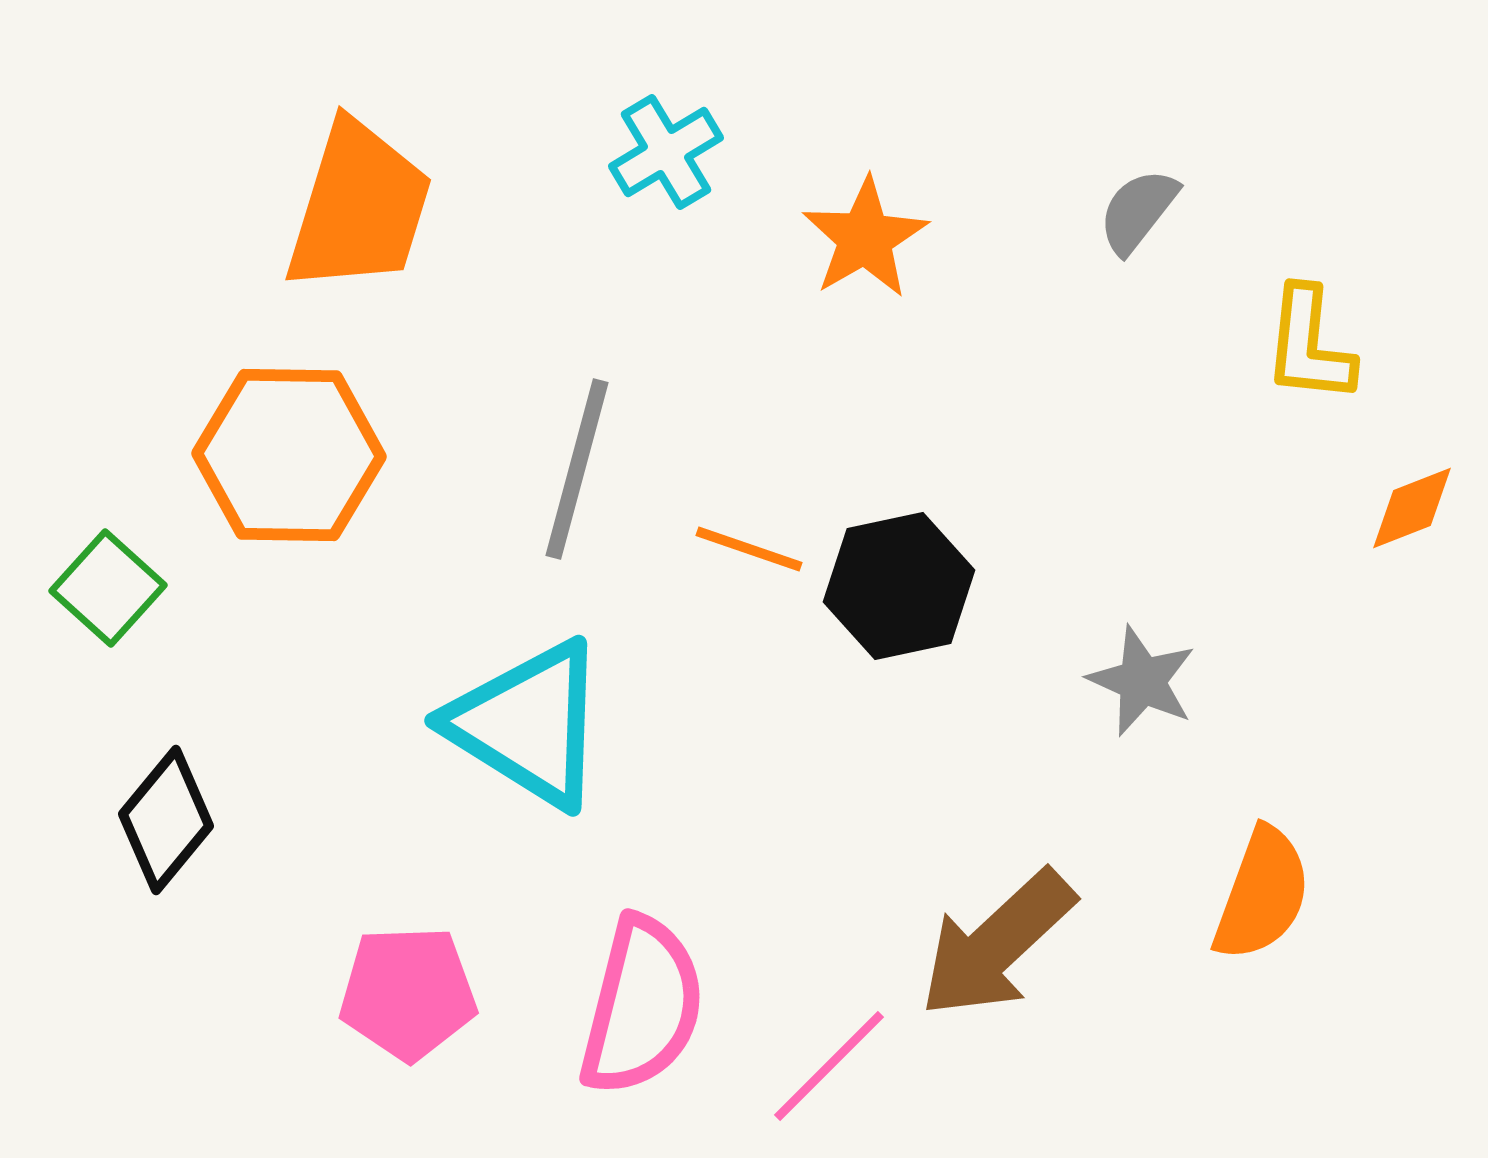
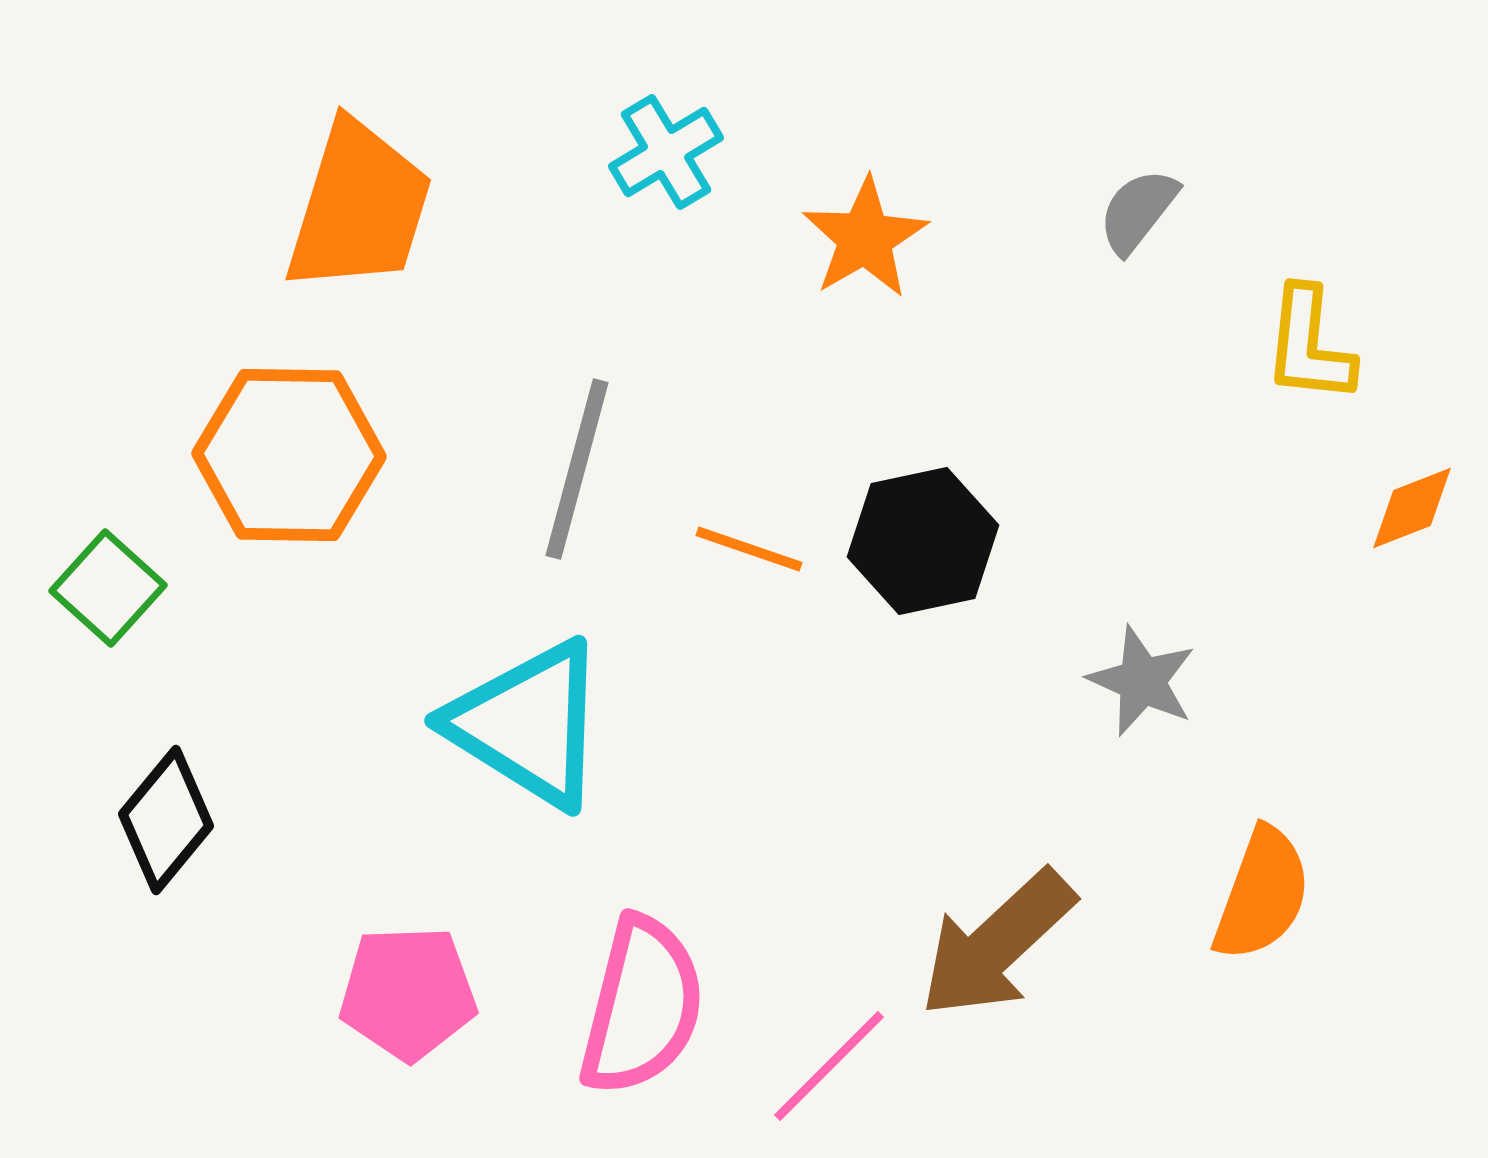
black hexagon: moved 24 px right, 45 px up
